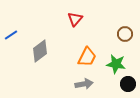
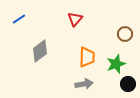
blue line: moved 8 px right, 16 px up
orange trapezoid: rotated 25 degrees counterclockwise
green star: rotated 30 degrees counterclockwise
